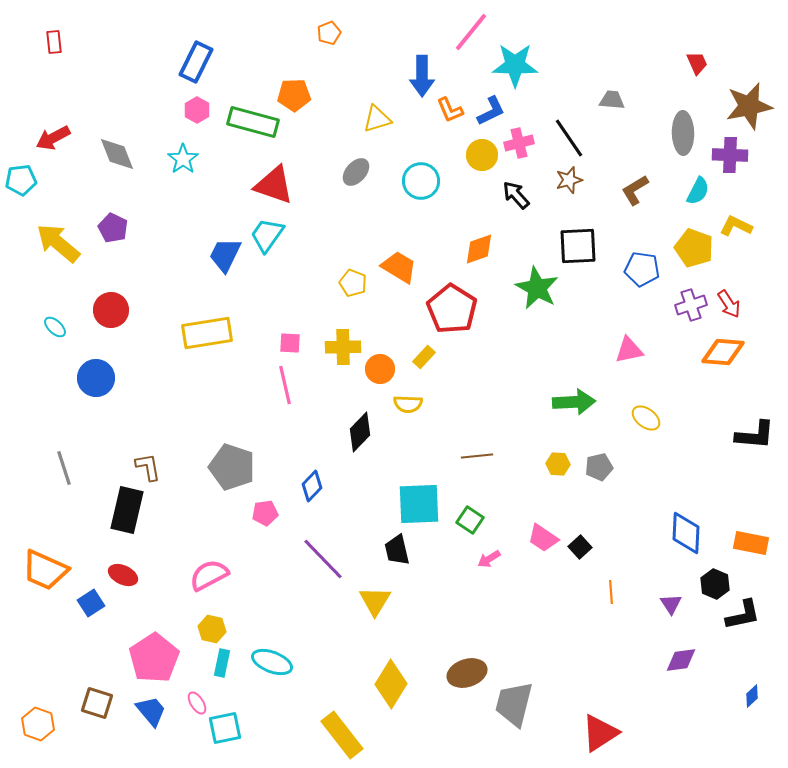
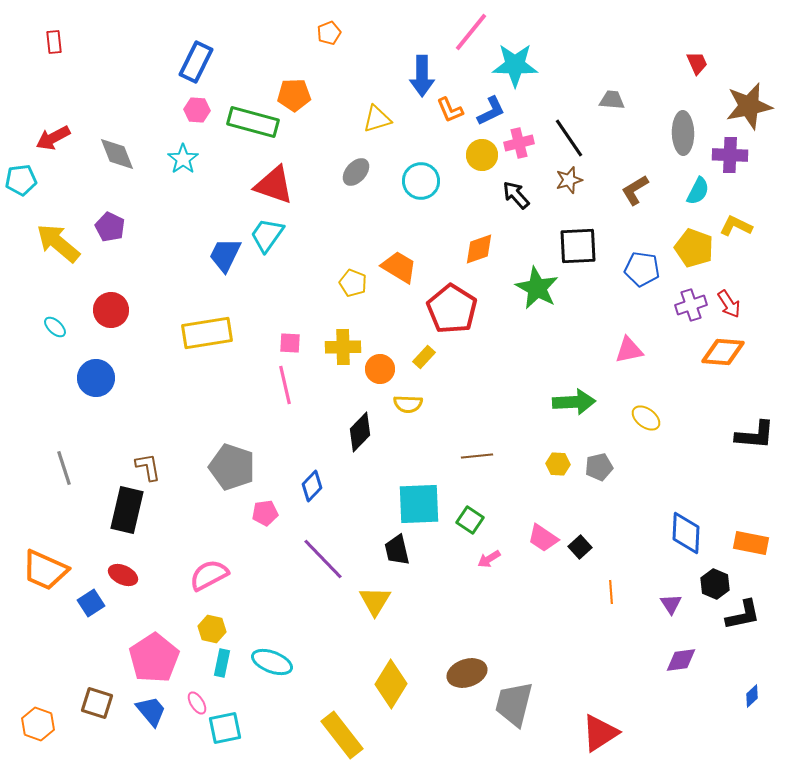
pink hexagon at (197, 110): rotated 25 degrees counterclockwise
purple pentagon at (113, 228): moved 3 px left, 1 px up
